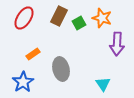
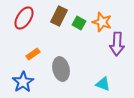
orange star: moved 4 px down
green square: rotated 32 degrees counterclockwise
cyan triangle: rotated 35 degrees counterclockwise
